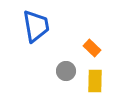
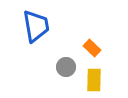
gray circle: moved 4 px up
yellow rectangle: moved 1 px left, 1 px up
